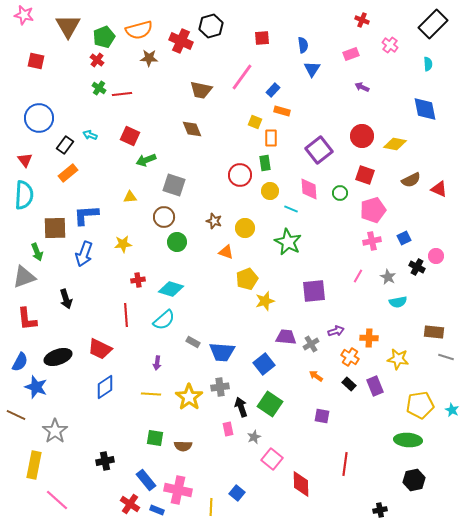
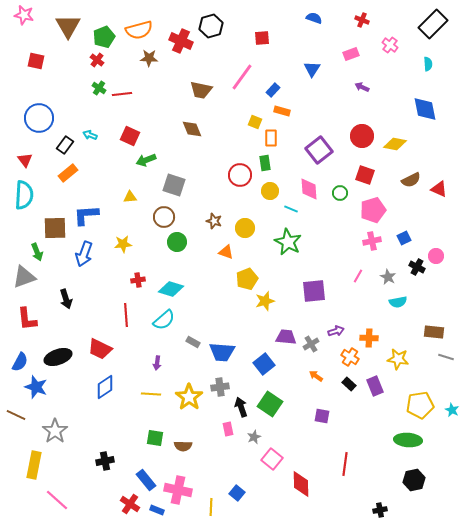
blue semicircle at (303, 45): moved 11 px right, 27 px up; rotated 63 degrees counterclockwise
